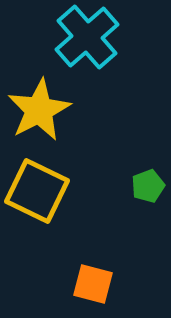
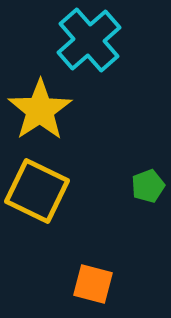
cyan cross: moved 2 px right, 3 px down
yellow star: moved 1 px right; rotated 6 degrees counterclockwise
